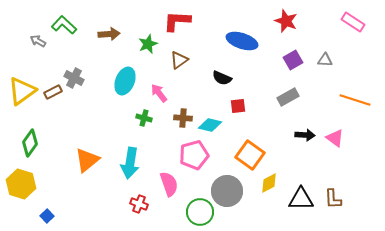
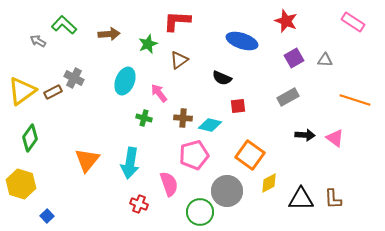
purple square: moved 1 px right, 2 px up
green diamond: moved 5 px up
orange triangle: rotated 12 degrees counterclockwise
